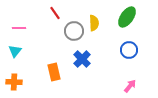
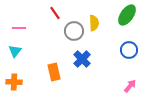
green ellipse: moved 2 px up
